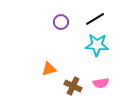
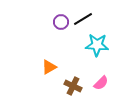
black line: moved 12 px left
orange triangle: moved 2 px up; rotated 14 degrees counterclockwise
pink semicircle: rotated 35 degrees counterclockwise
